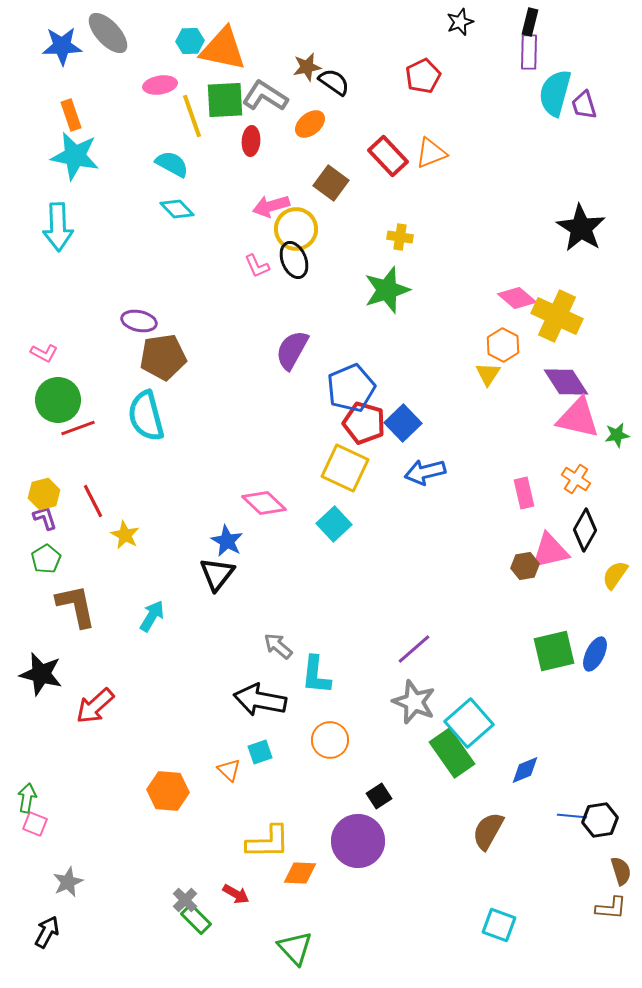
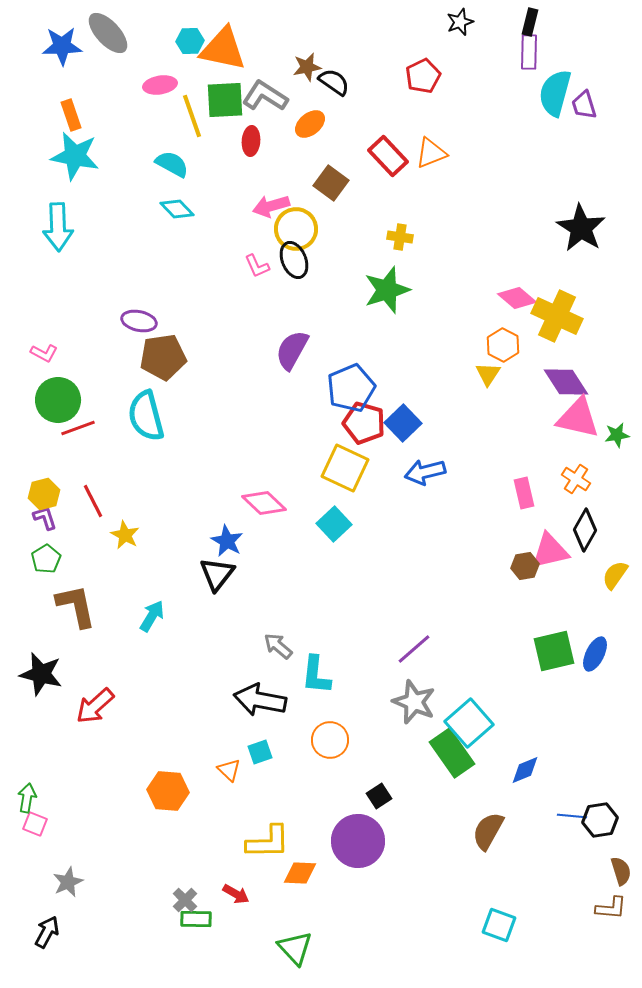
green rectangle at (196, 919): rotated 44 degrees counterclockwise
